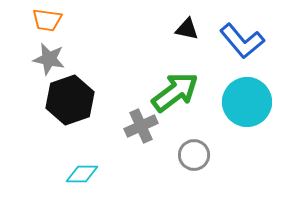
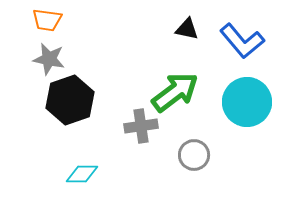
gray cross: rotated 16 degrees clockwise
